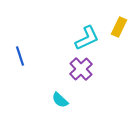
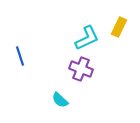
purple cross: rotated 25 degrees counterclockwise
